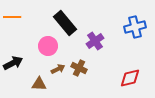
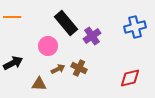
black rectangle: moved 1 px right
purple cross: moved 3 px left, 5 px up
